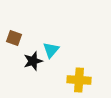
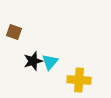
brown square: moved 6 px up
cyan triangle: moved 1 px left, 12 px down
